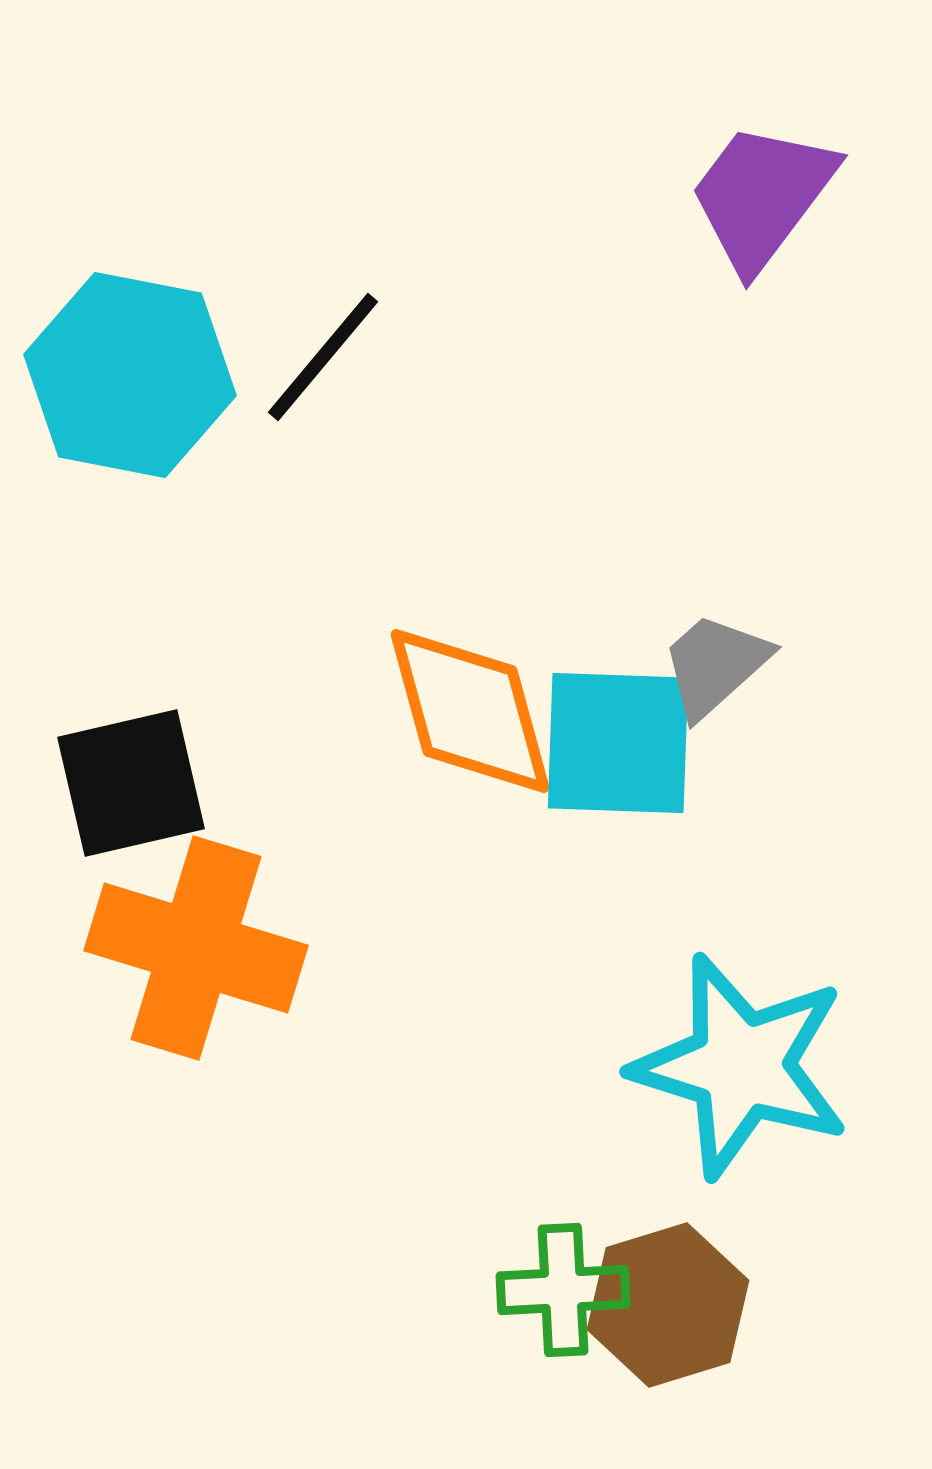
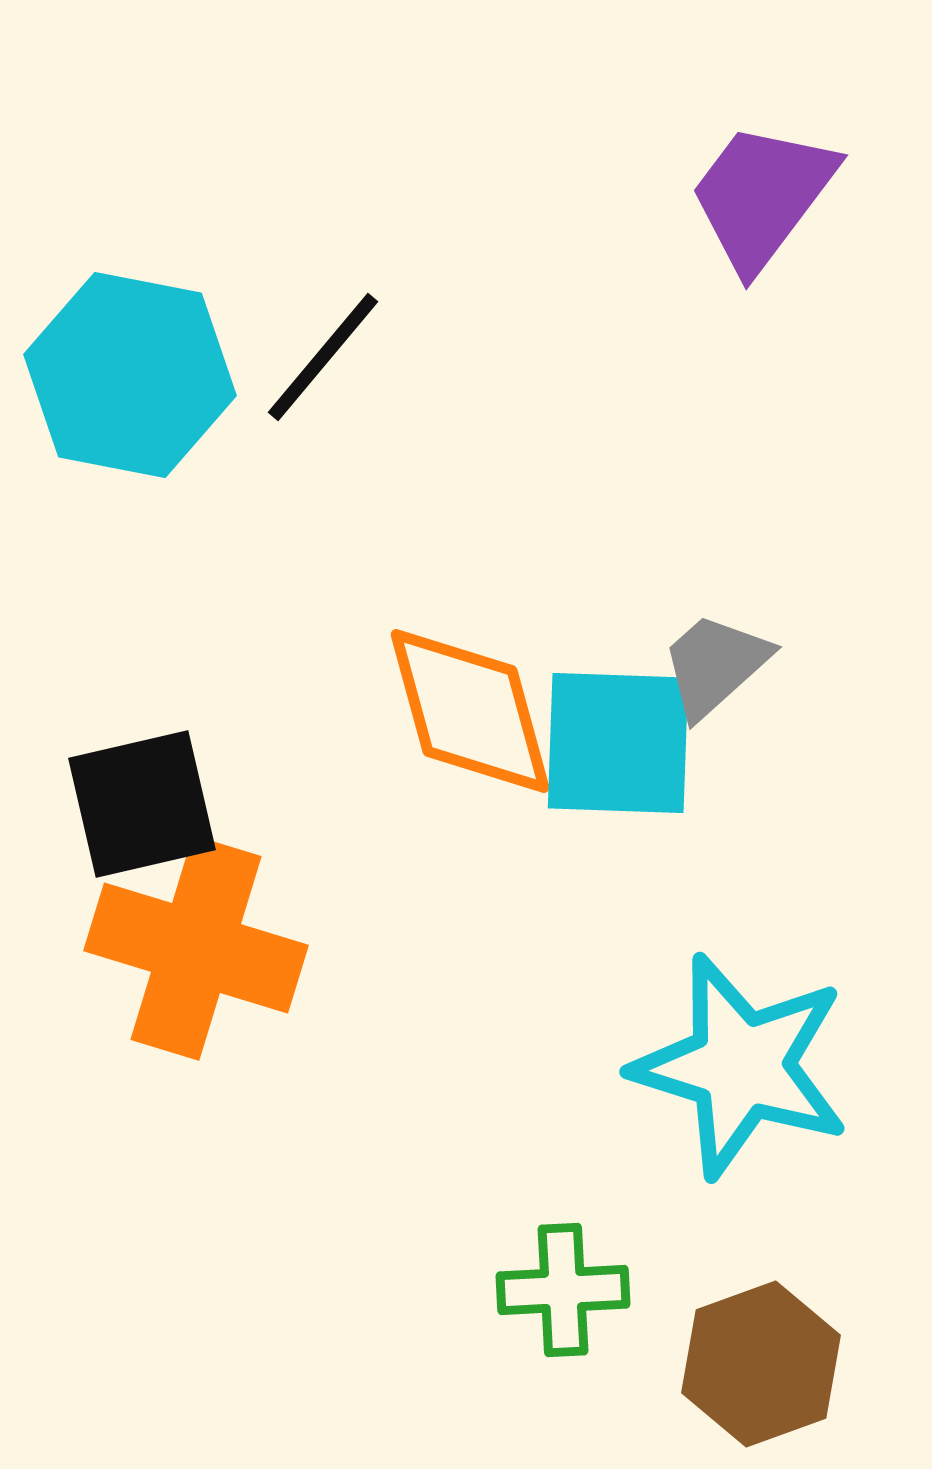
black square: moved 11 px right, 21 px down
brown hexagon: moved 93 px right, 59 px down; rotated 3 degrees counterclockwise
